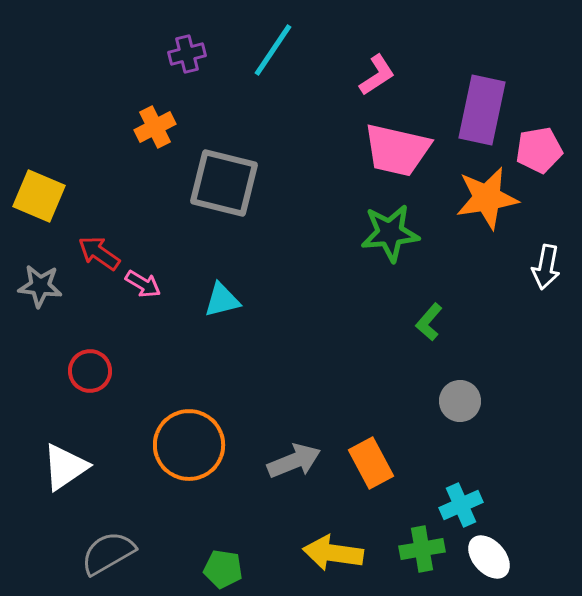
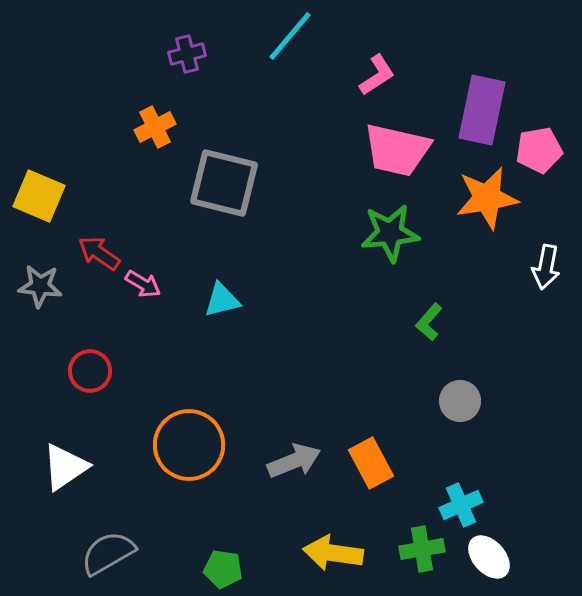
cyan line: moved 17 px right, 14 px up; rotated 6 degrees clockwise
